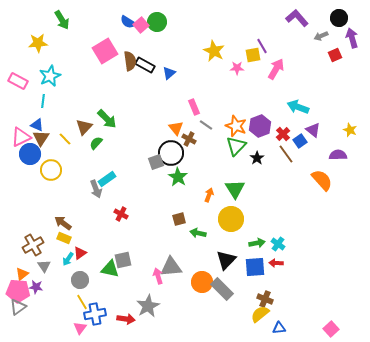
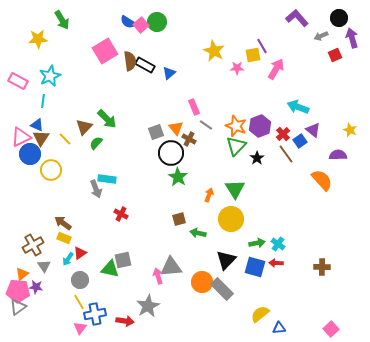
yellow star at (38, 43): moved 4 px up
gray square at (156, 162): moved 30 px up
cyan rectangle at (107, 179): rotated 42 degrees clockwise
blue square at (255, 267): rotated 20 degrees clockwise
brown cross at (265, 299): moved 57 px right, 32 px up; rotated 21 degrees counterclockwise
yellow line at (82, 302): moved 3 px left
red arrow at (126, 319): moved 1 px left, 2 px down
